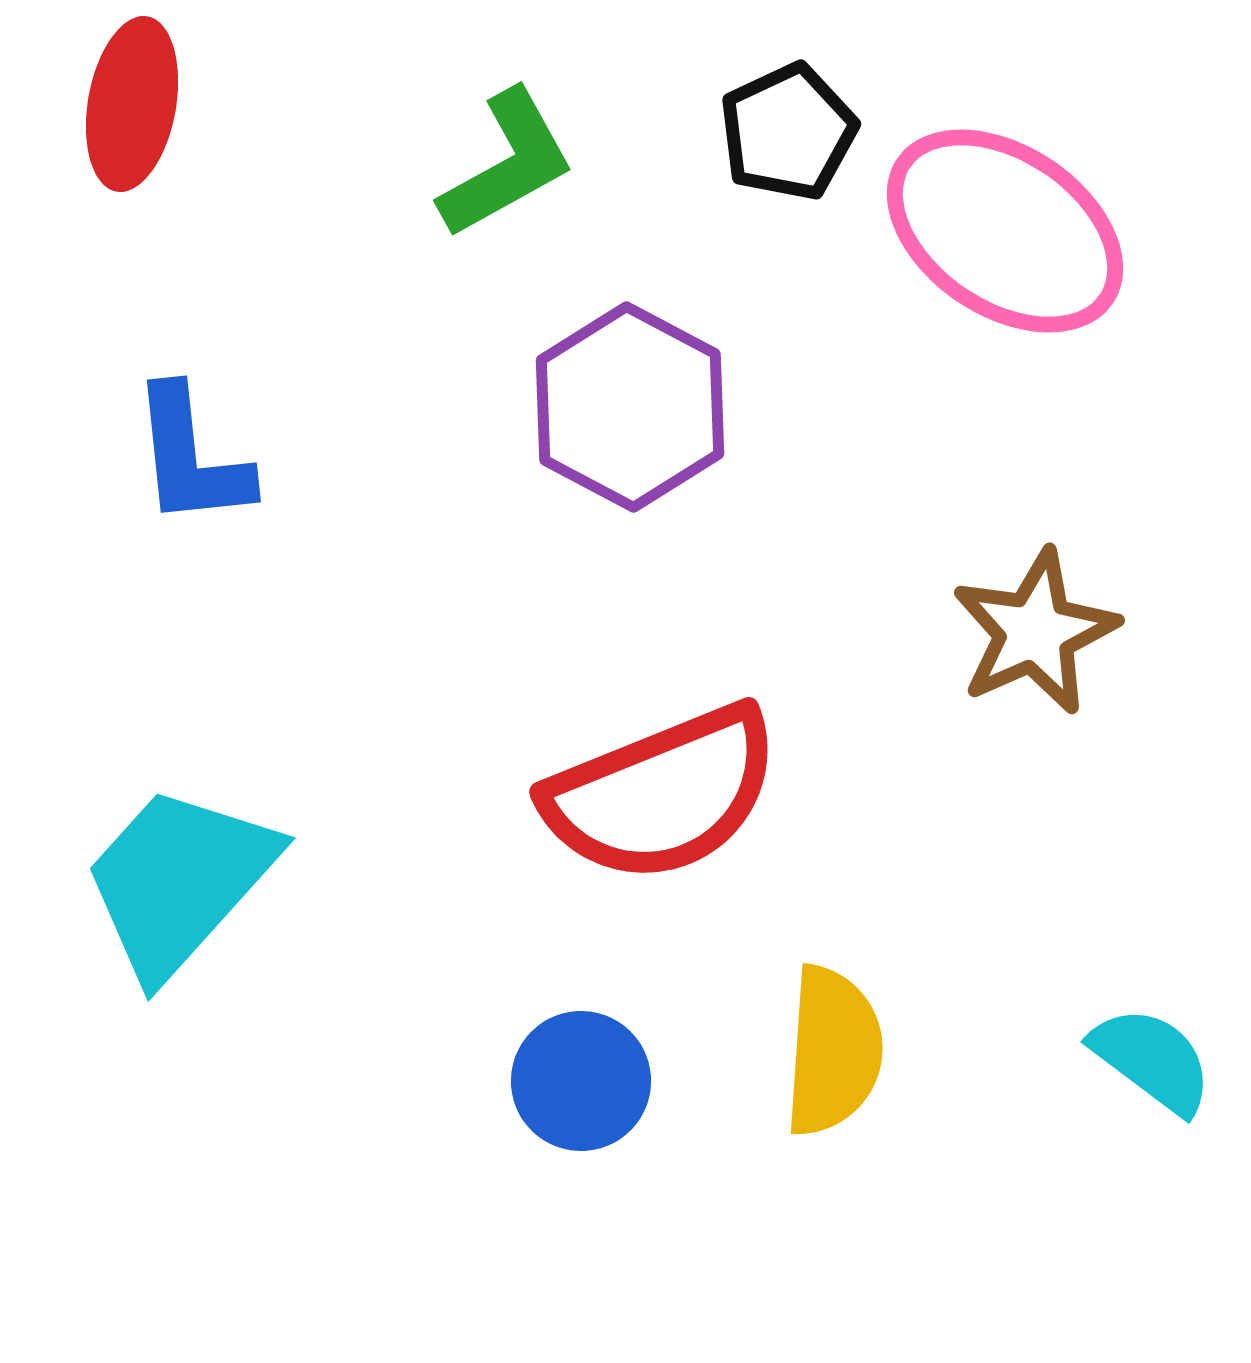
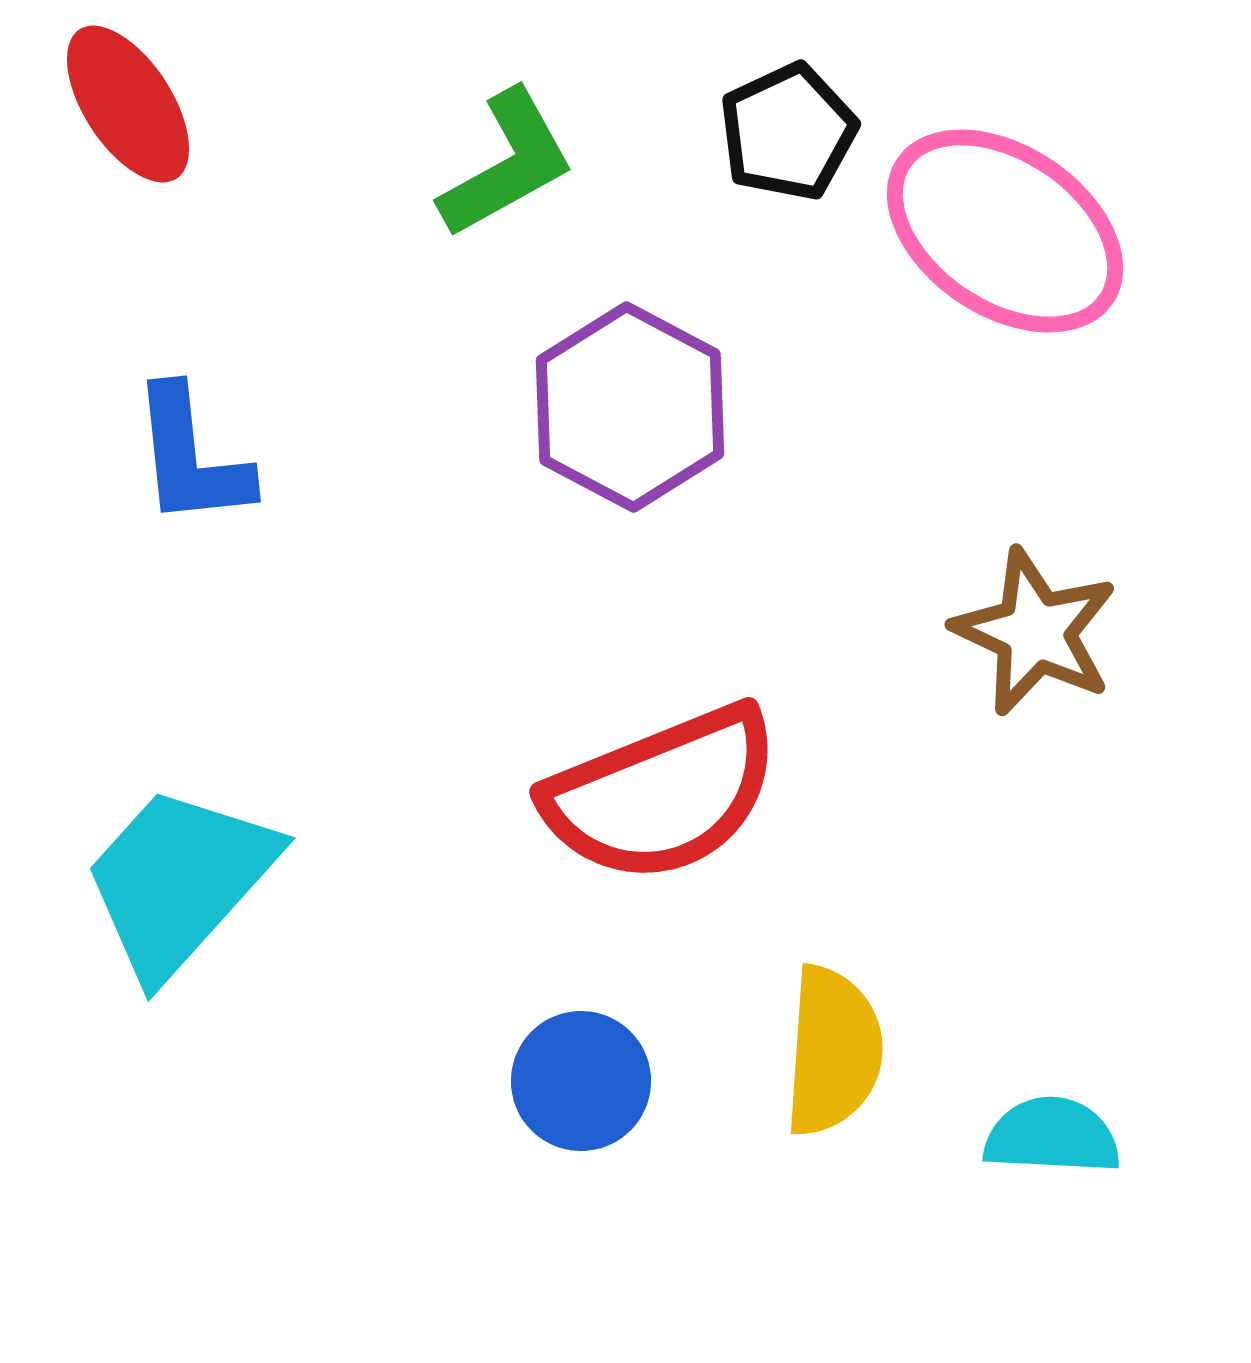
red ellipse: moved 4 px left; rotated 43 degrees counterclockwise
brown star: rotated 23 degrees counterclockwise
cyan semicircle: moved 100 px left, 76 px down; rotated 34 degrees counterclockwise
